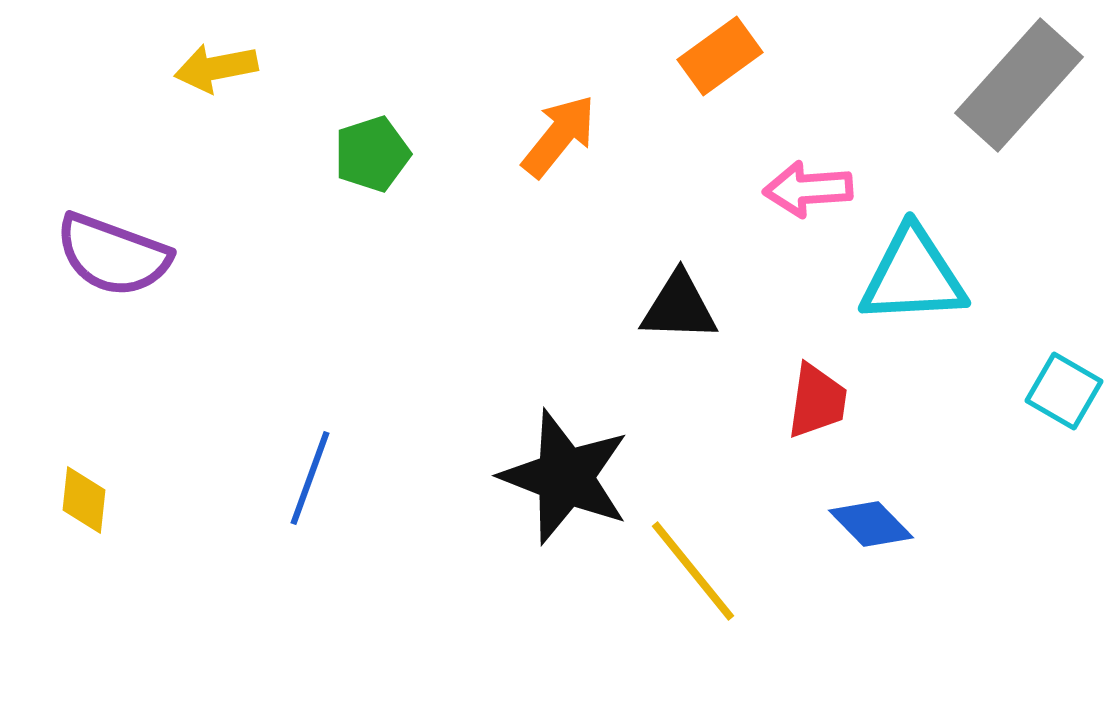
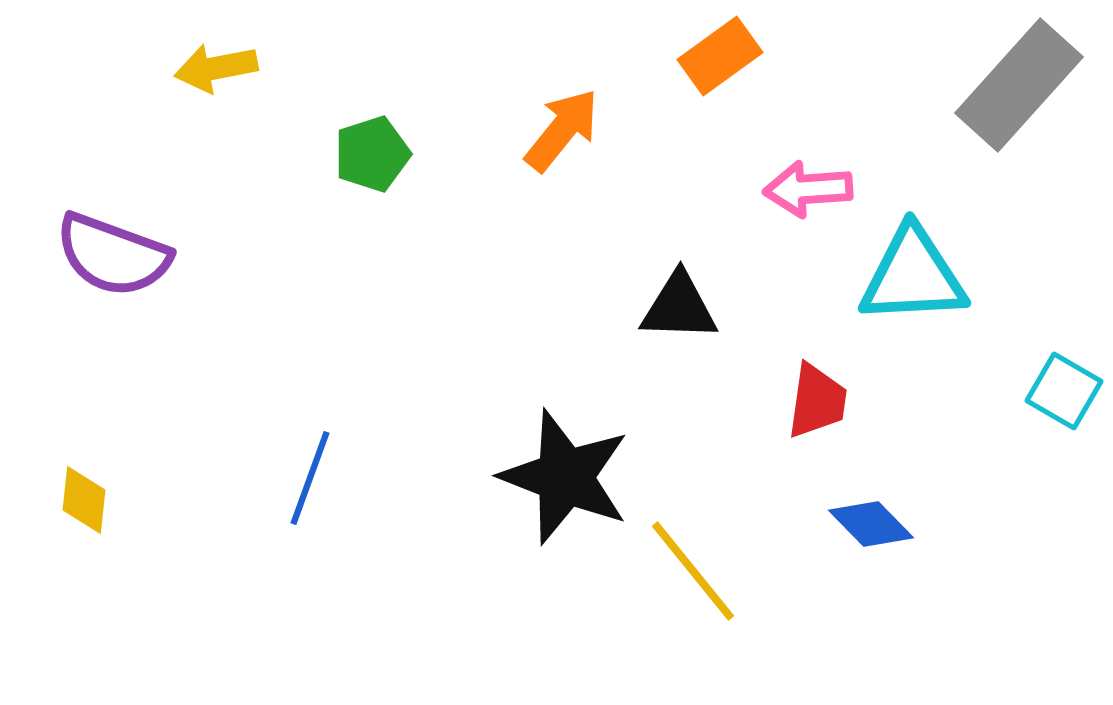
orange arrow: moved 3 px right, 6 px up
